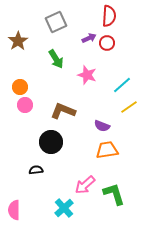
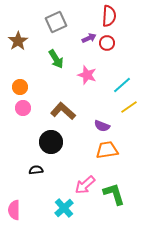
pink circle: moved 2 px left, 3 px down
brown L-shape: rotated 20 degrees clockwise
